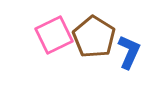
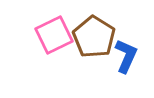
blue L-shape: moved 3 px left, 4 px down
